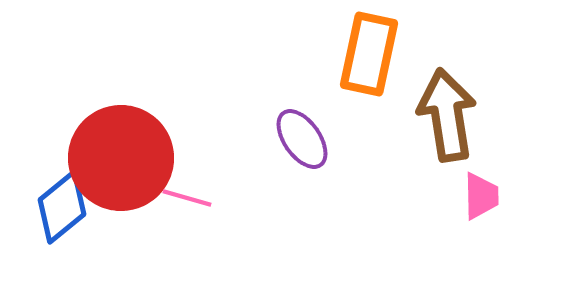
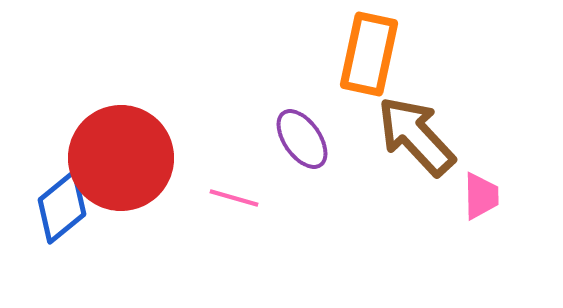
brown arrow: moved 31 px left, 21 px down; rotated 34 degrees counterclockwise
pink line: moved 47 px right
